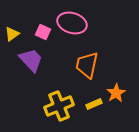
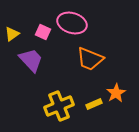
orange trapezoid: moved 3 px right, 6 px up; rotated 80 degrees counterclockwise
